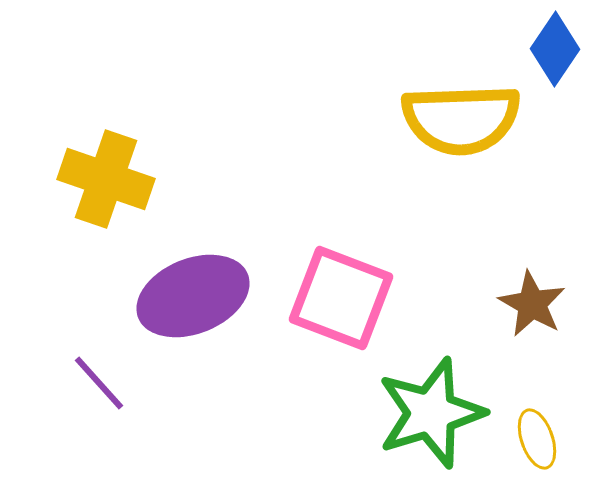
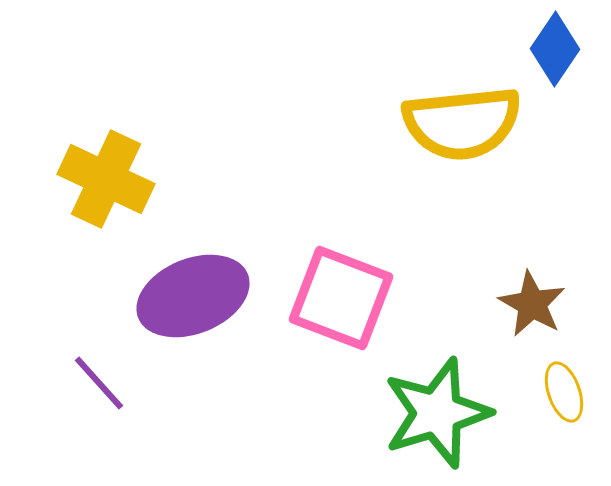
yellow semicircle: moved 1 px right, 4 px down; rotated 4 degrees counterclockwise
yellow cross: rotated 6 degrees clockwise
green star: moved 6 px right
yellow ellipse: moved 27 px right, 47 px up
